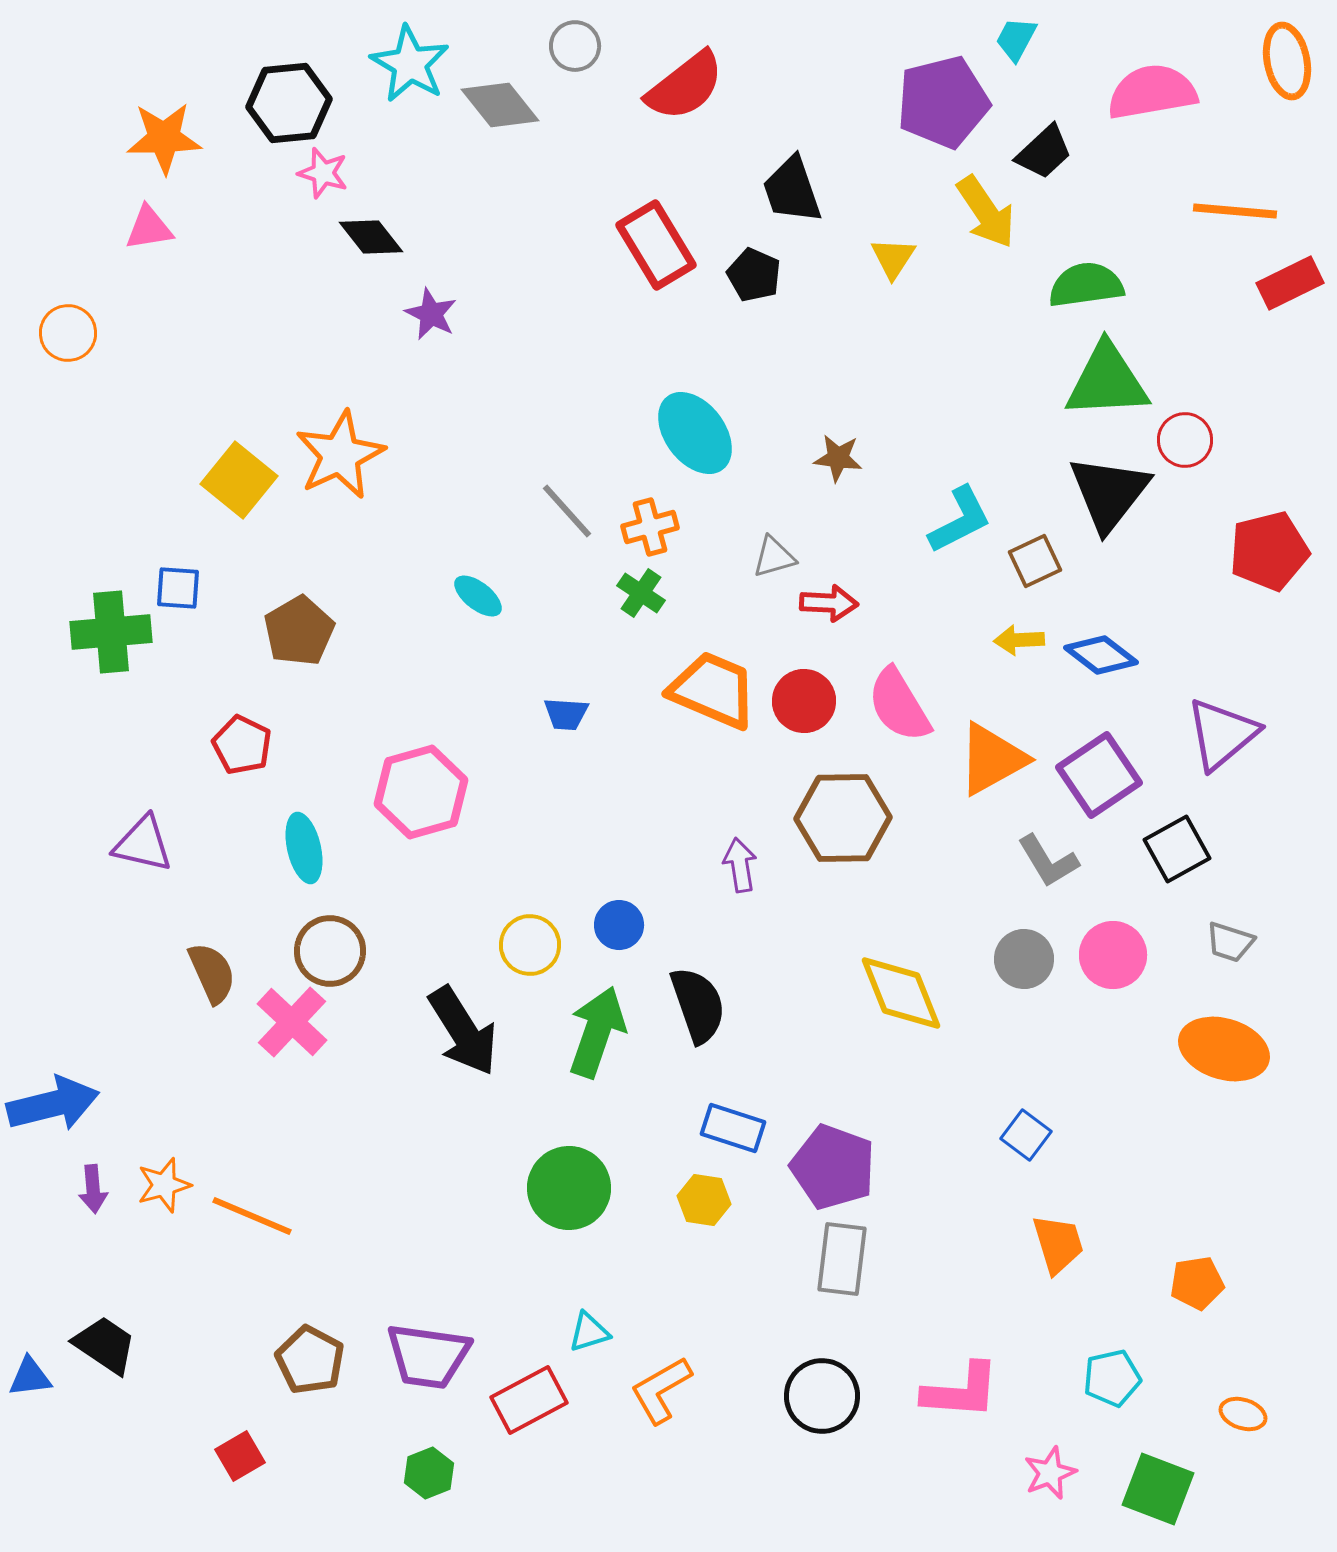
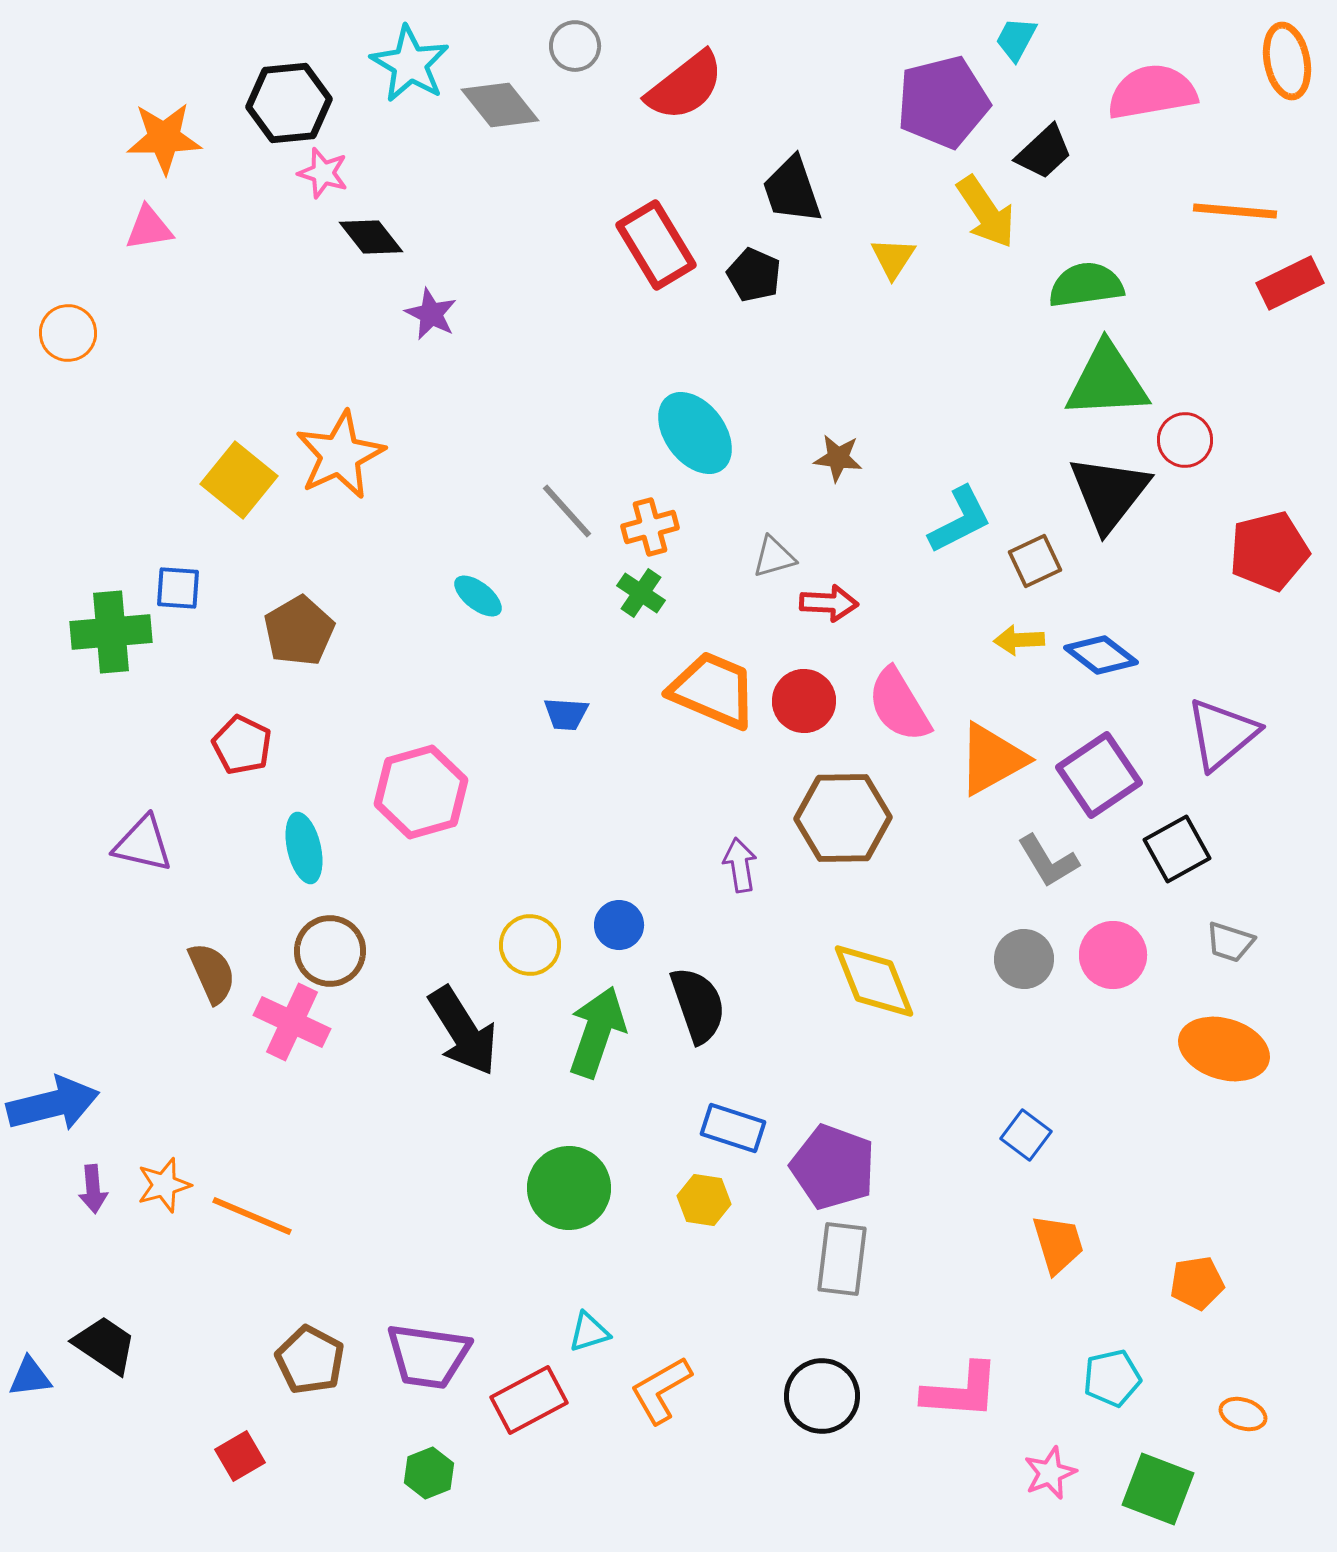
yellow diamond at (901, 993): moved 27 px left, 12 px up
pink cross at (292, 1022): rotated 18 degrees counterclockwise
